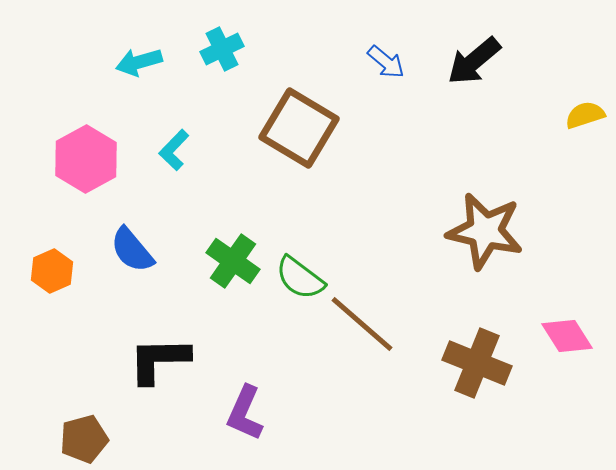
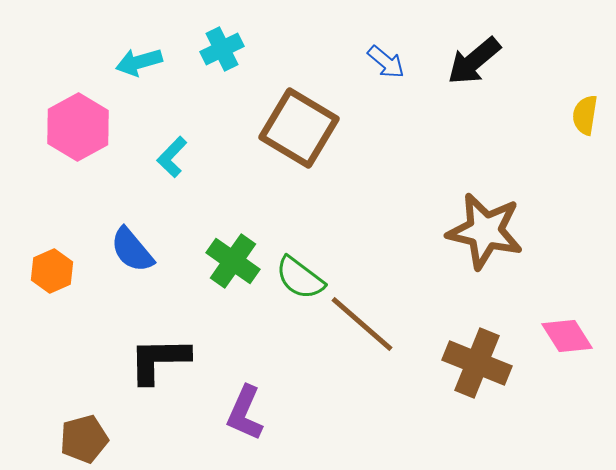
yellow semicircle: rotated 63 degrees counterclockwise
cyan L-shape: moved 2 px left, 7 px down
pink hexagon: moved 8 px left, 32 px up
